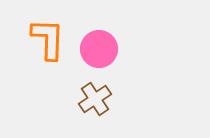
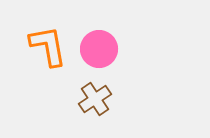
orange L-shape: moved 7 px down; rotated 12 degrees counterclockwise
